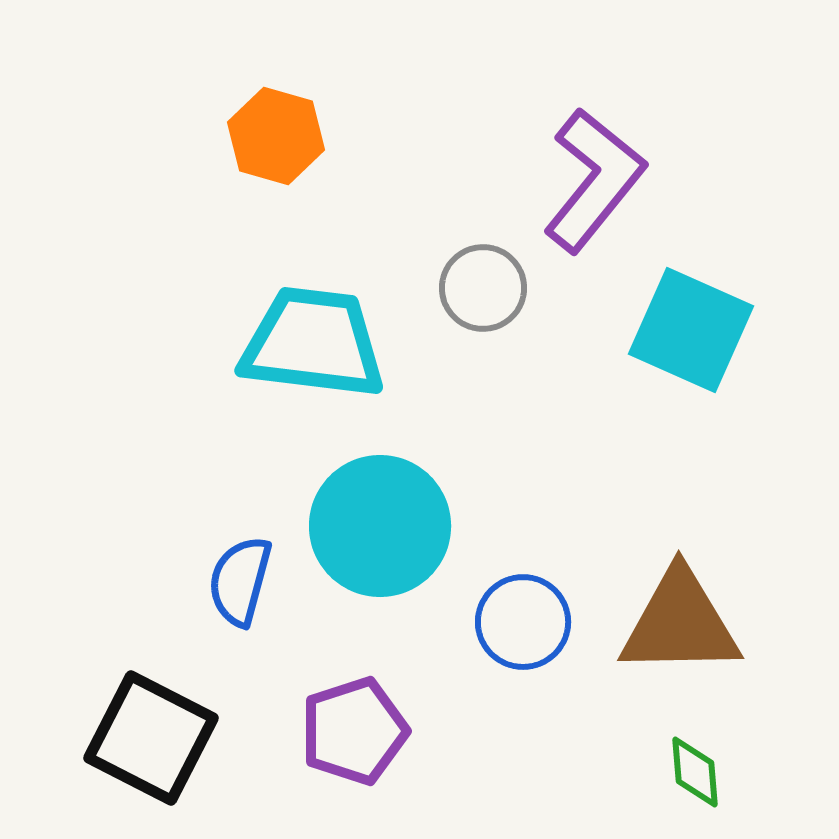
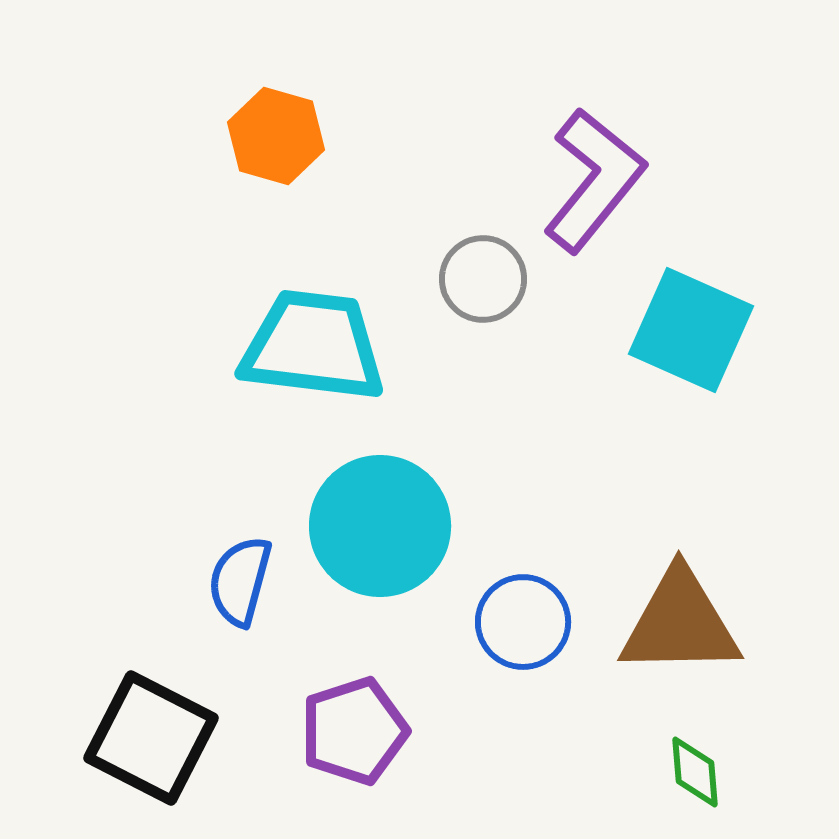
gray circle: moved 9 px up
cyan trapezoid: moved 3 px down
